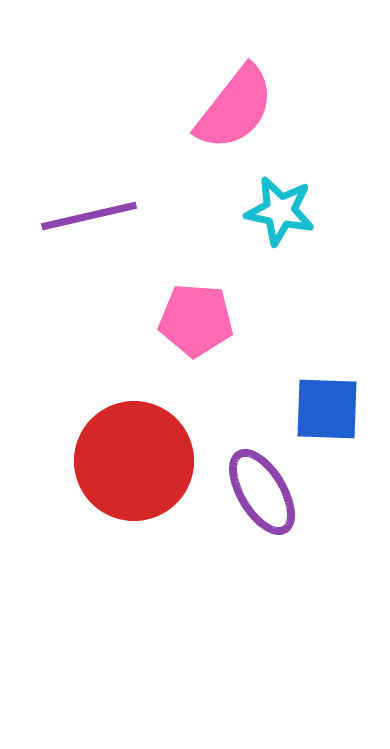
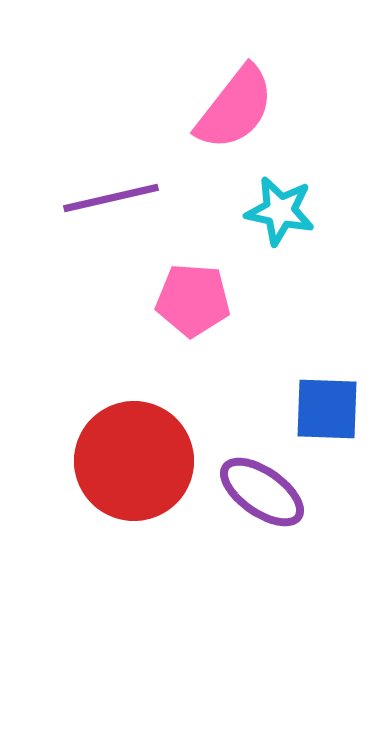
purple line: moved 22 px right, 18 px up
pink pentagon: moved 3 px left, 20 px up
purple ellipse: rotated 24 degrees counterclockwise
